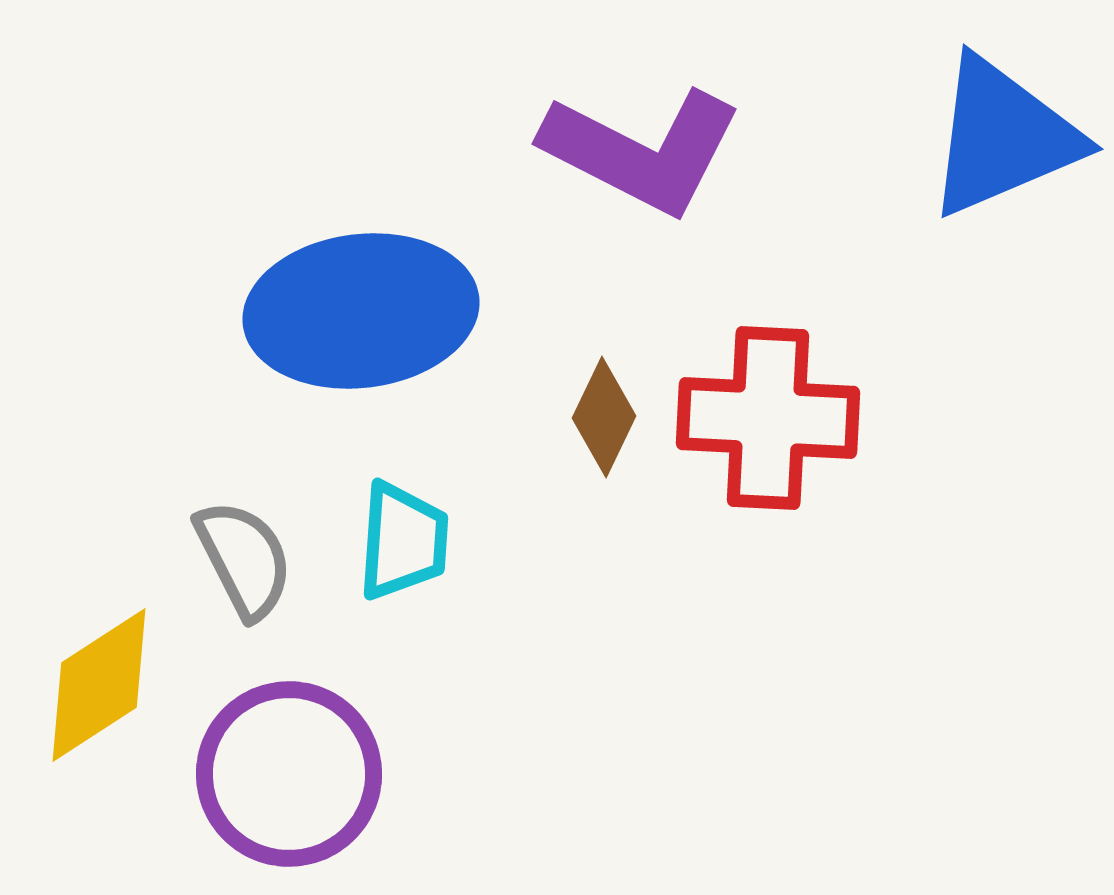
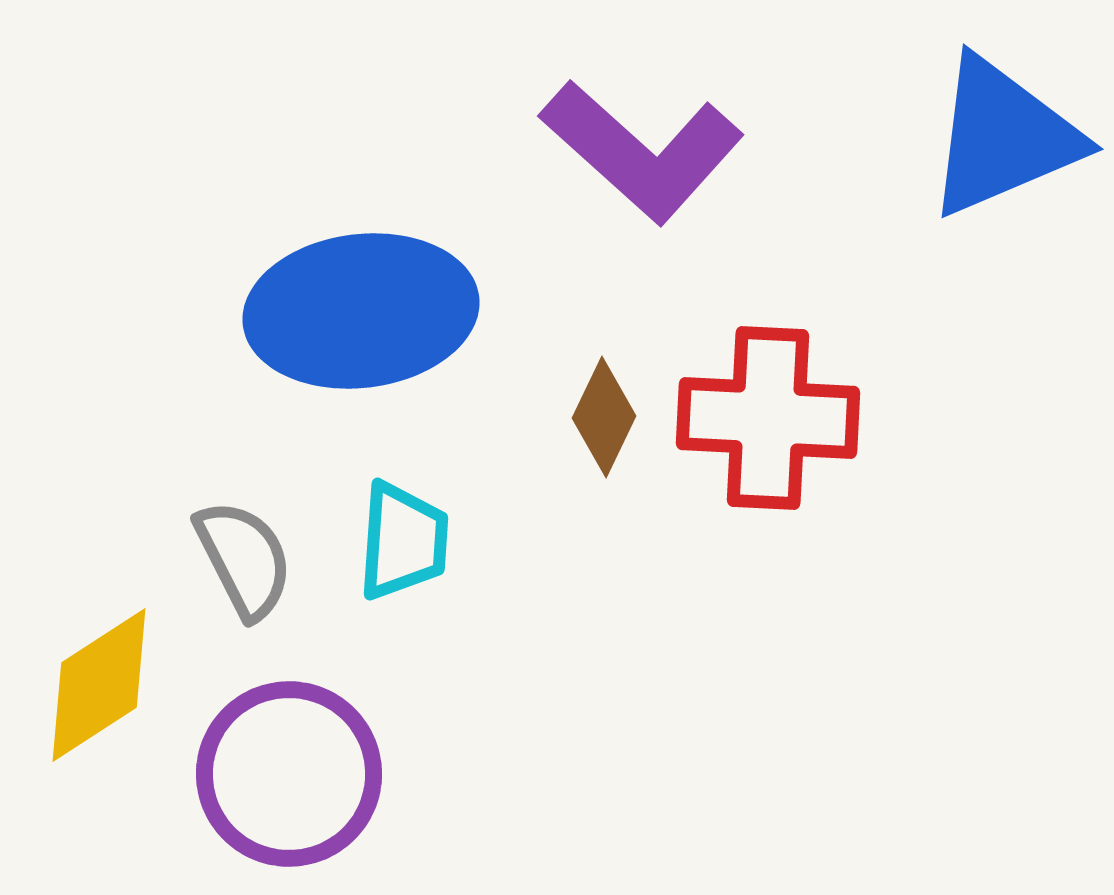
purple L-shape: rotated 15 degrees clockwise
